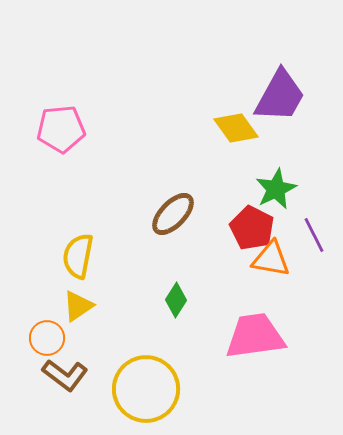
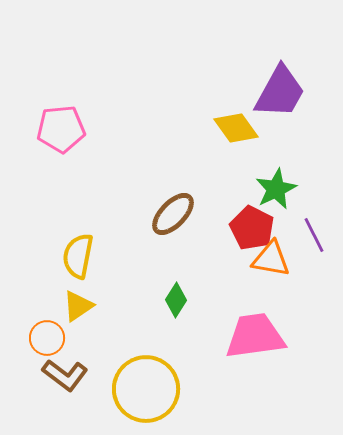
purple trapezoid: moved 4 px up
